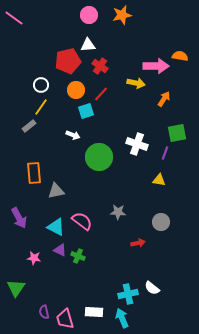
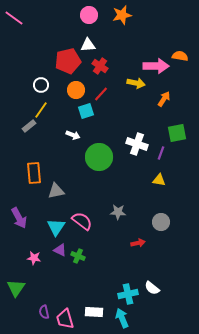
yellow line: moved 3 px down
purple line: moved 4 px left
cyan triangle: rotated 36 degrees clockwise
